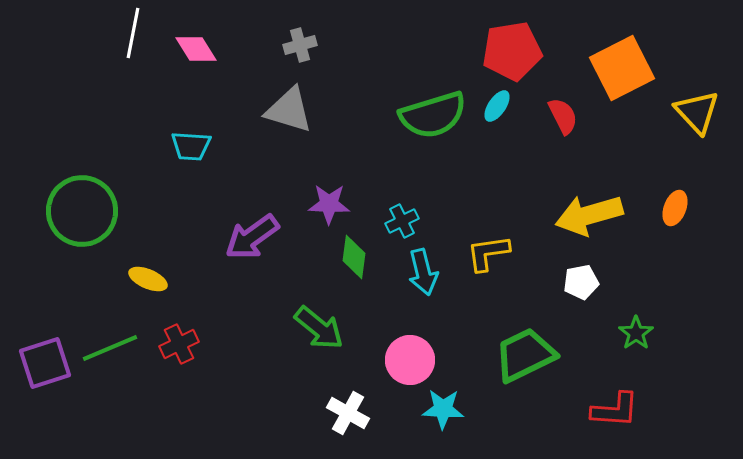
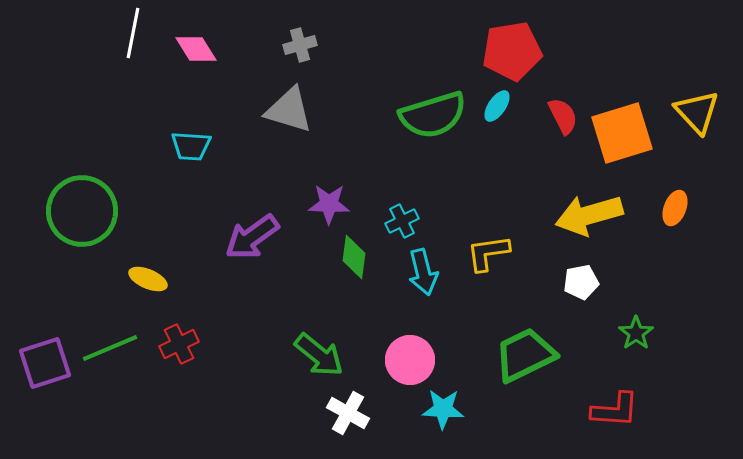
orange square: moved 65 px down; rotated 10 degrees clockwise
green arrow: moved 27 px down
